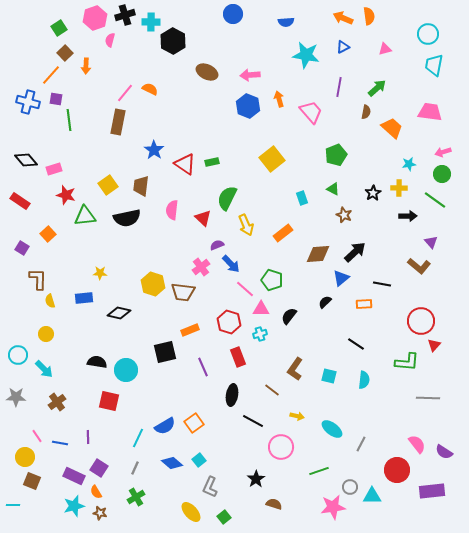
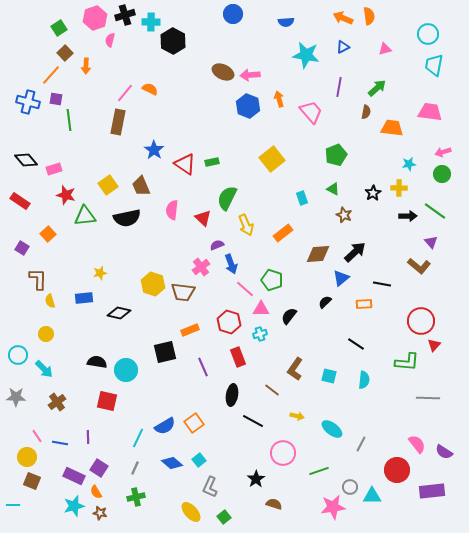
brown ellipse at (207, 72): moved 16 px right
orange trapezoid at (392, 128): rotated 35 degrees counterclockwise
brown trapezoid at (141, 186): rotated 30 degrees counterclockwise
green line at (435, 200): moved 11 px down
blue arrow at (231, 264): rotated 24 degrees clockwise
yellow star at (100, 273): rotated 16 degrees counterclockwise
red square at (109, 401): moved 2 px left
pink circle at (281, 447): moved 2 px right, 6 px down
yellow circle at (25, 457): moved 2 px right
green cross at (136, 497): rotated 18 degrees clockwise
